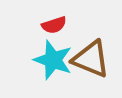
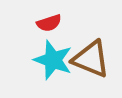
red semicircle: moved 5 px left, 2 px up
